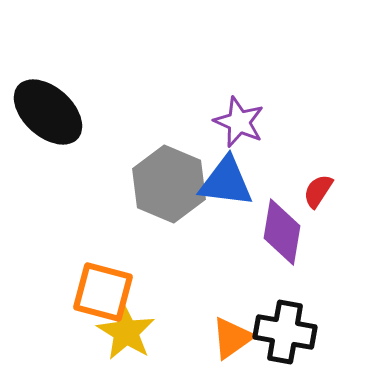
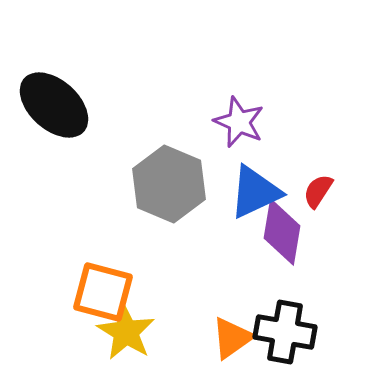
black ellipse: moved 6 px right, 7 px up
blue triangle: moved 29 px right, 10 px down; rotated 32 degrees counterclockwise
